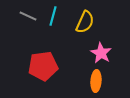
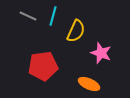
yellow semicircle: moved 9 px left, 9 px down
pink star: rotated 10 degrees counterclockwise
orange ellipse: moved 7 px left, 3 px down; rotated 70 degrees counterclockwise
